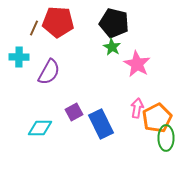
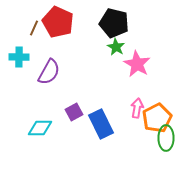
red pentagon: rotated 20 degrees clockwise
green star: moved 4 px right
